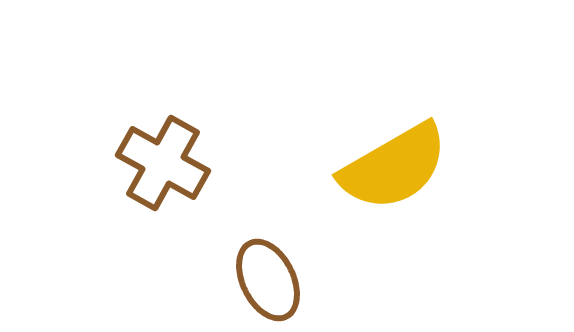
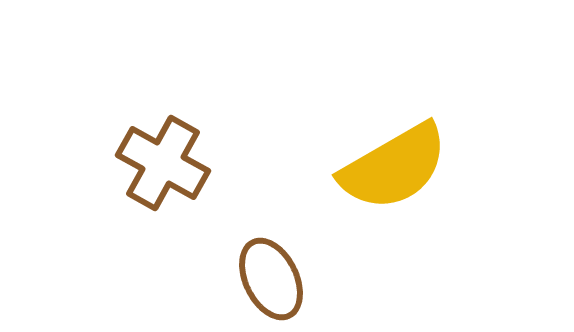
brown ellipse: moved 3 px right, 1 px up
